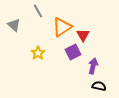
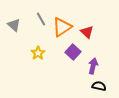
gray line: moved 3 px right, 8 px down
red triangle: moved 4 px right, 3 px up; rotated 16 degrees counterclockwise
purple square: rotated 21 degrees counterclockwise
